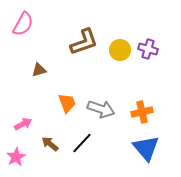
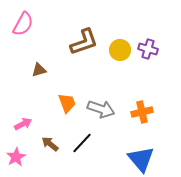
blue triangle: moved 5 px left, 11 px down
